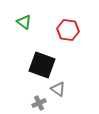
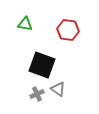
green triangle: moved 1 px right, 2 px down; rotated 28 degrees counterclockwise
gray cross: moved 2 px left, 9 px up
